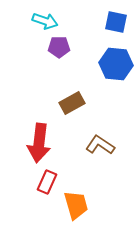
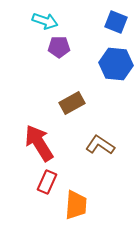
blue square: rotated 10 degrees clockwise
red arrow: rotated 141 degrees clockwise
orange trapezoid: rotated 20 degrees clockwise
